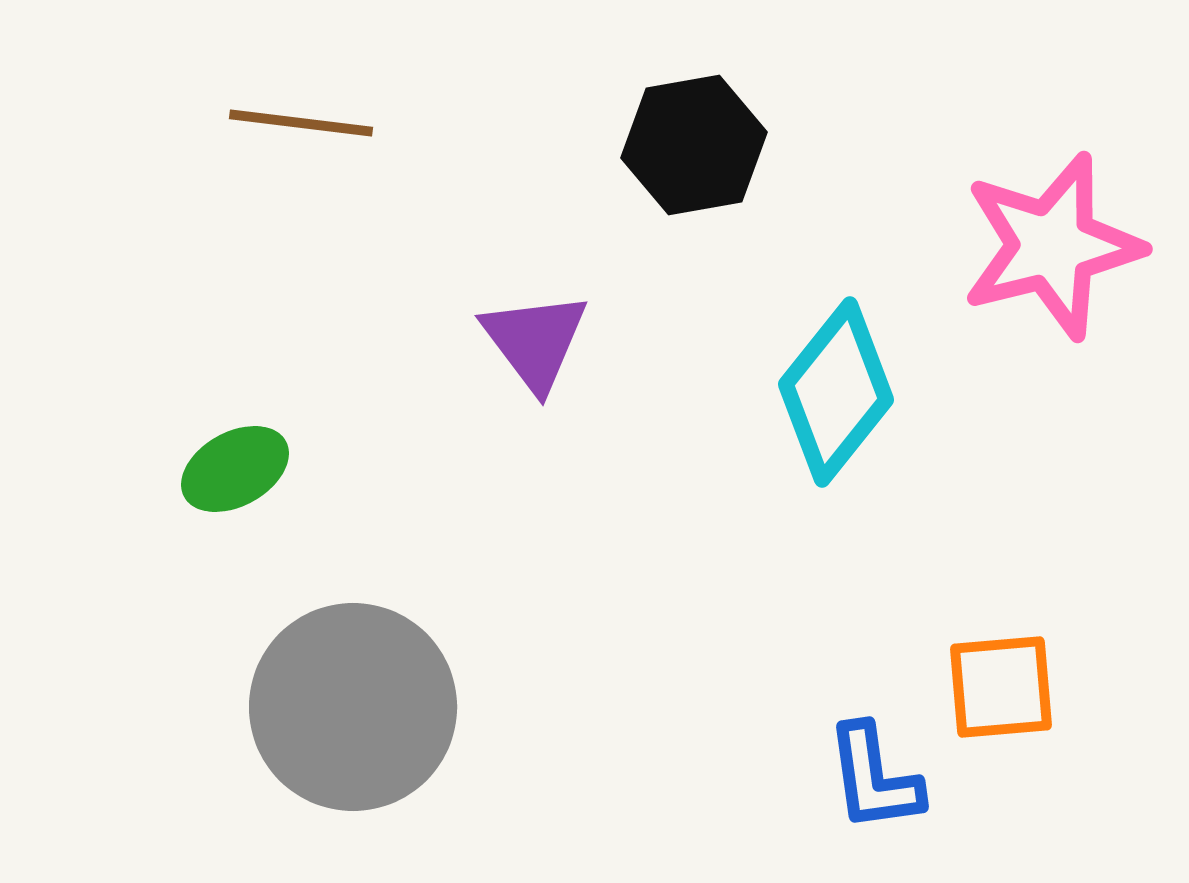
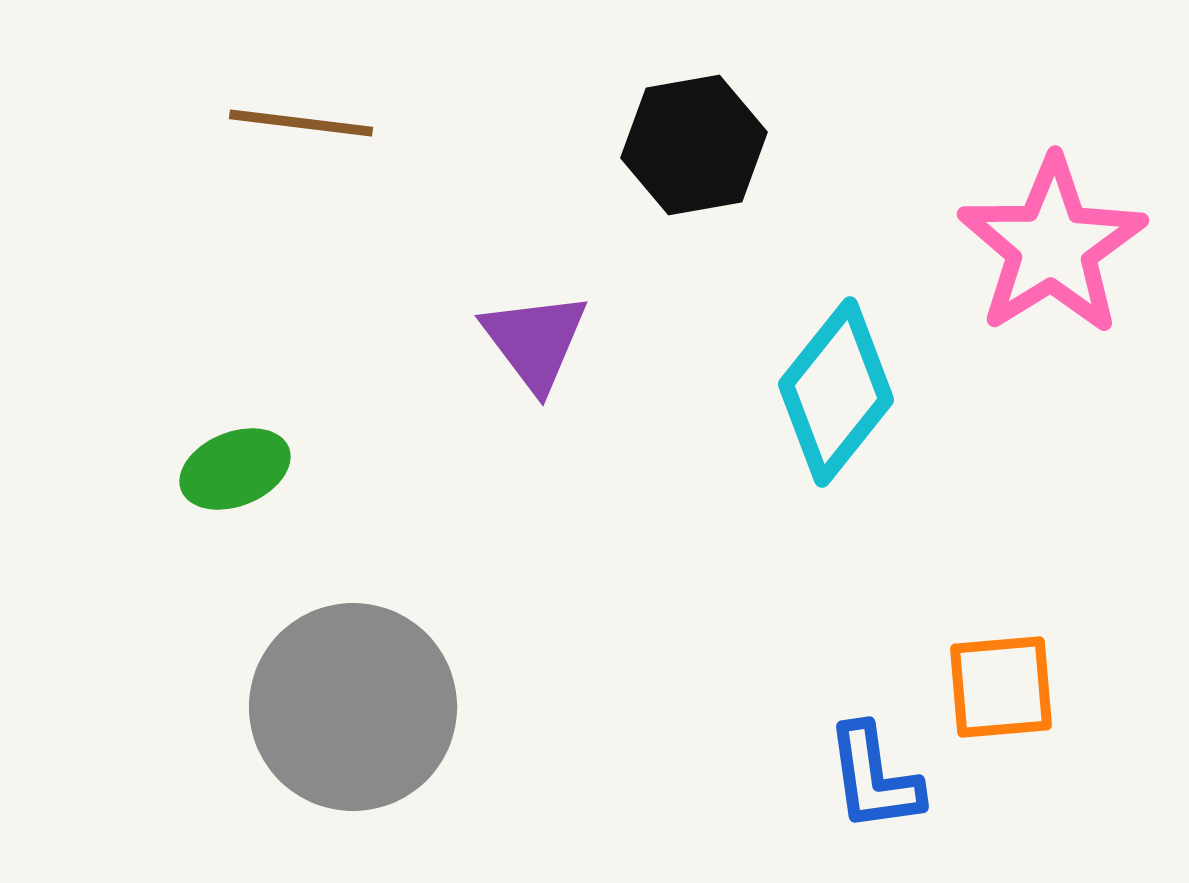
pink star: rotated 18 degrees counterclockwise
green ellipse: rotated 7 degrees clockwise
